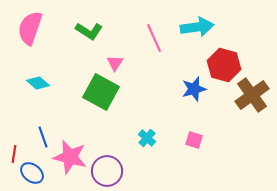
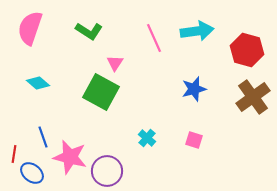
cyan arrow: moved 4 px down
red hexagon: moved 23 px right, 15 px up
brown cross: moved 1 px right, 2 px down
